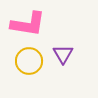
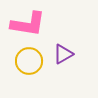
purple triangle: rotated 30 degrees clockwise
